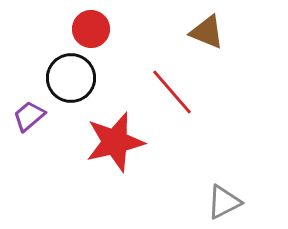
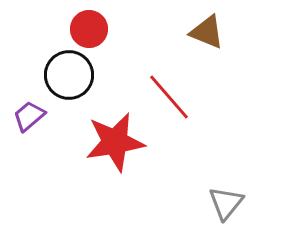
red circle: moved 2 px left
black circle: moved 2 px left, 3 px up
red line: moved 3 px left, 5 px down
red star: rotated 4 degrees clockwise
gray triangle: moved 2 px right, 1 px down; rotated 24 degrees counterclockwise
